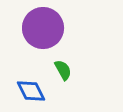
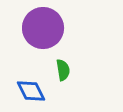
green semicircle: rotated 20 degrees clockwise
